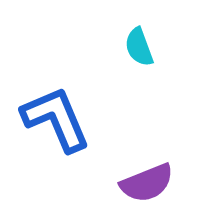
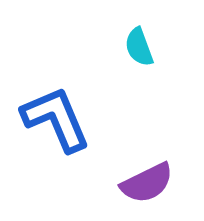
purple semicircle: rotated 4 degrees counterclockwise
